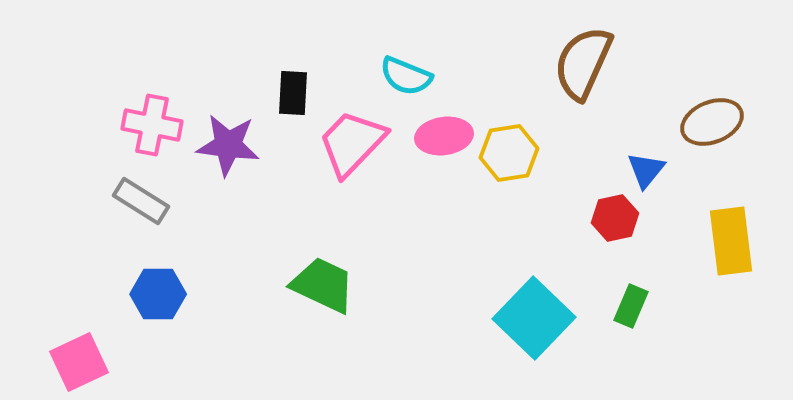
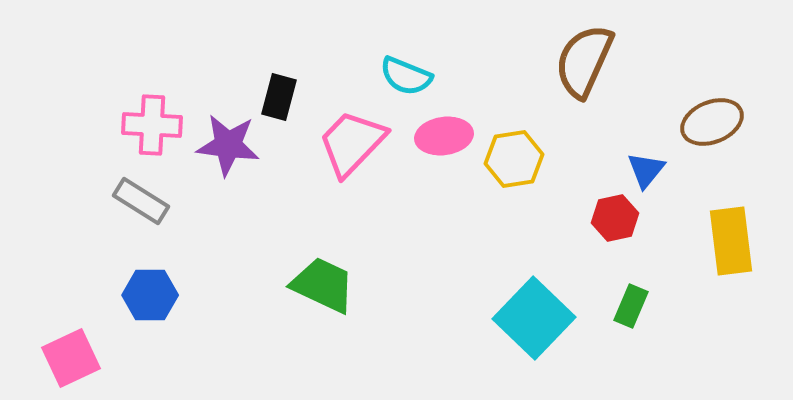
brown semicircle: moved 1 px right, 2 px up
black rectangle: moved 14 px left, 4 px down; rotated 12 degrees clockwise
pink cross: rotated 8 degrees counterclockwise
yellow hexagon: moved 5 px right, 6 px down
blue hexagon: moved 8 px left, 1 px down
pink square: moved 8 px left, 4 px up
